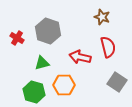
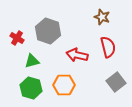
red arrow: moved 3 px left, 2 px up
green triangle: moved 10 px left, 2 px up
gray square: moved 1 px left; rotated 18 degrees clockwise
green hexagon: moved 3 px left, 4 px up
